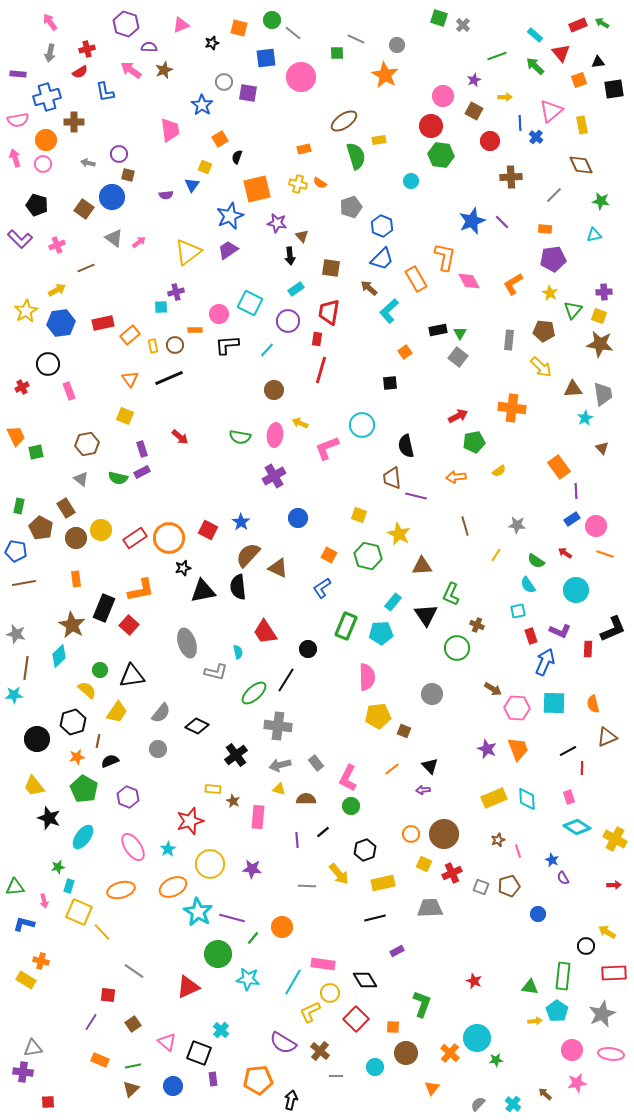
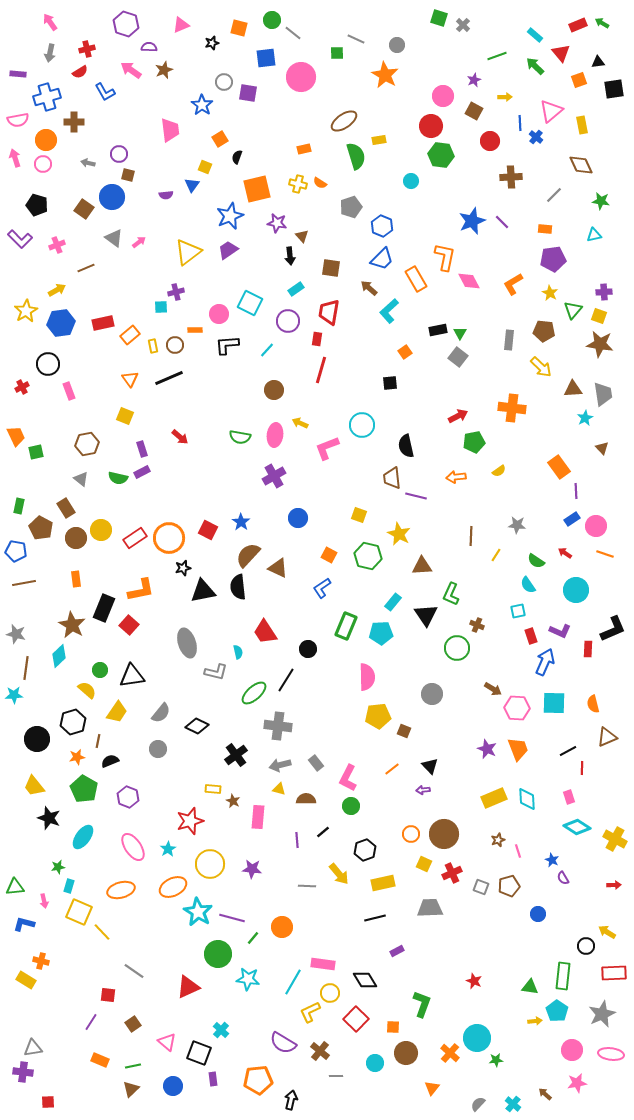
blue L-shape at (105, 92): rotated 20 degrees counterclockwise
brown line at (465, 526): moved 6 px right, 10 px down; rotated 18 degrees clockwise
cyan circle at (375, 1067): moved 4 px up
